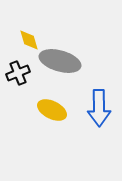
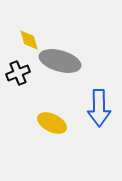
yellow ellipse: moved 13 px down
